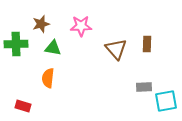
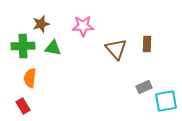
pink star: moved 2 px right
green cross: moved 7 px right, 2 px down
orange semicircle: moved 18 px left
gray rectangle: rotated 21 degrees counterclockwise
red rectangle: rotated 42 degrees clockwise
